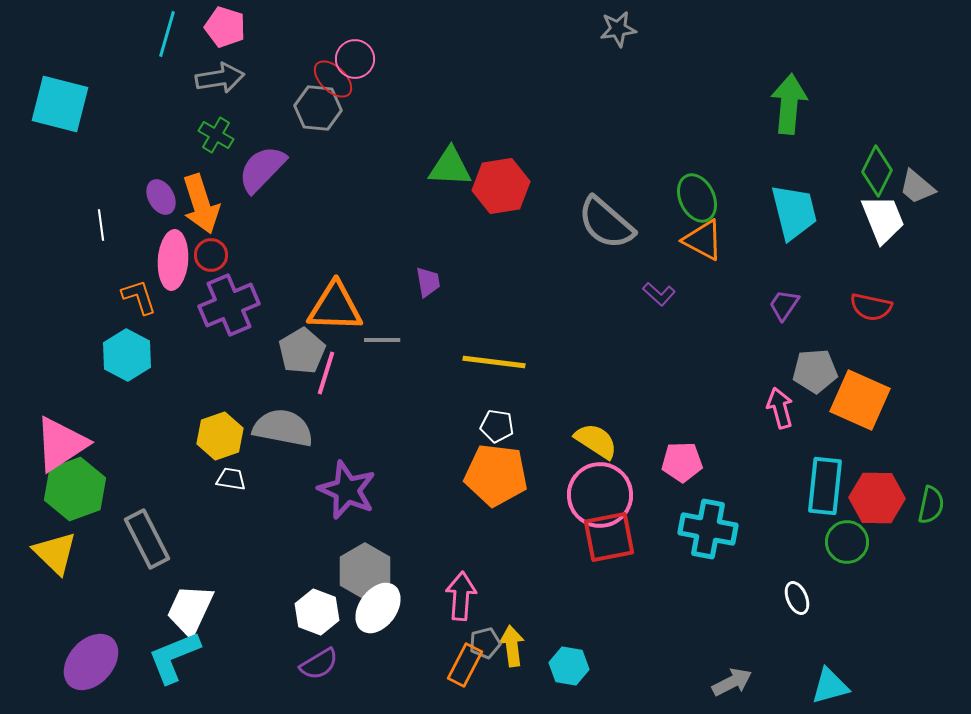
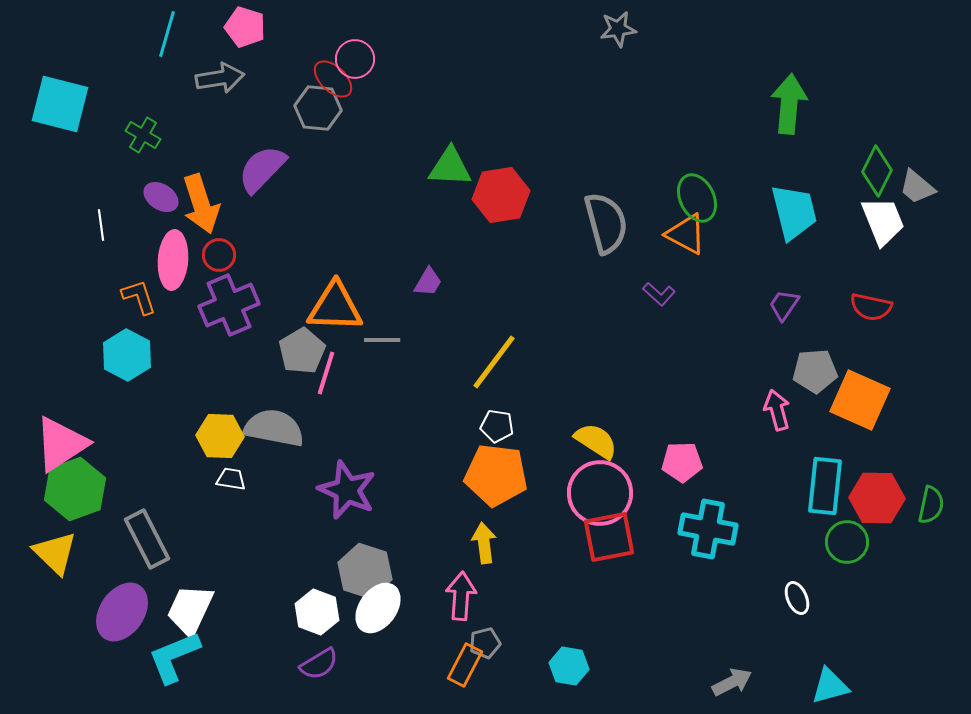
pink pentagon at (225, 27): moved 20 px right
green cross at (216, 135): moved 73 px left
red hexagon at (501, 186): moved 9 px down
purple ellipse at (161, 197): rotated 28 degrees counterclockwise
white trapezoid at (883, 219): moved 2 px down
gray semicircle at (606, 223): rotated 146 degrees counterclockwise
orange triangle at (703, 240): moved 17 px left, 6 px up
red circle at (211, 255): moved 8 px right
purple trapezoid at (428, 282): rotated 40 degrees clockwise
yellow line at (494, 362): rotated 60 degrees counterclockwise
pink arrow at (780, 408): moved 3 px left, 2 px down
gray semicircle at (283, 428): moved 9 px left
yellow hexagon at (220, 436): rotated 21 degrees clockwise
pink circle at (600, 495): moved 2 px up
gray hexagon at (365, 571): rotated 12 degrees counterclockwise
yellow arrow at (512, 646): moved 28 px left, 103 px up
purple ellipse at (91, 662): moved 31 px right, 50 px up; rotated 8 degrees counterclockwise
